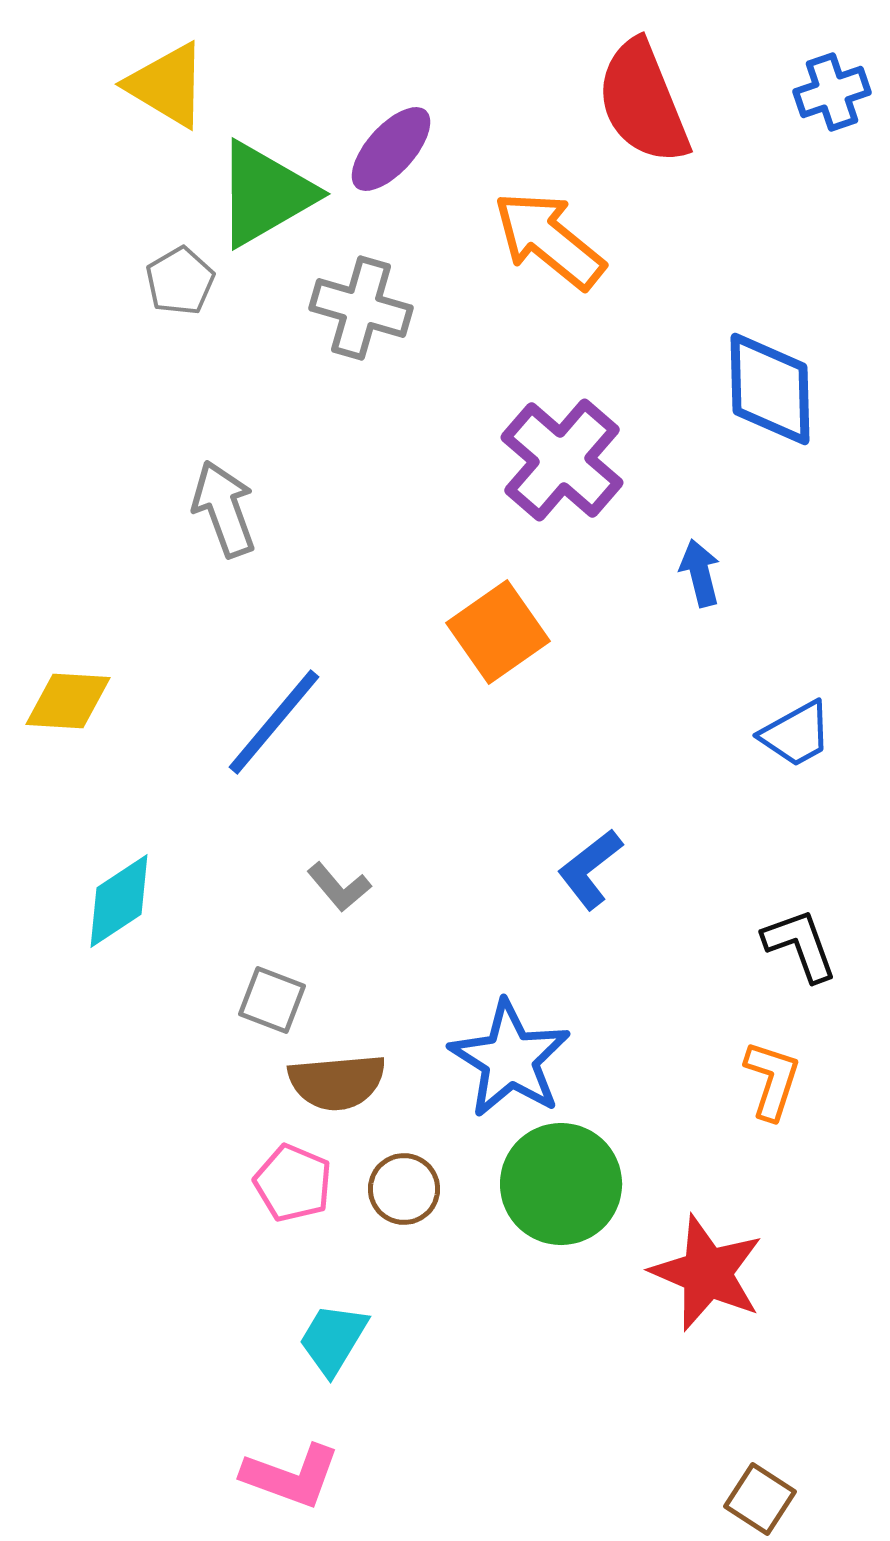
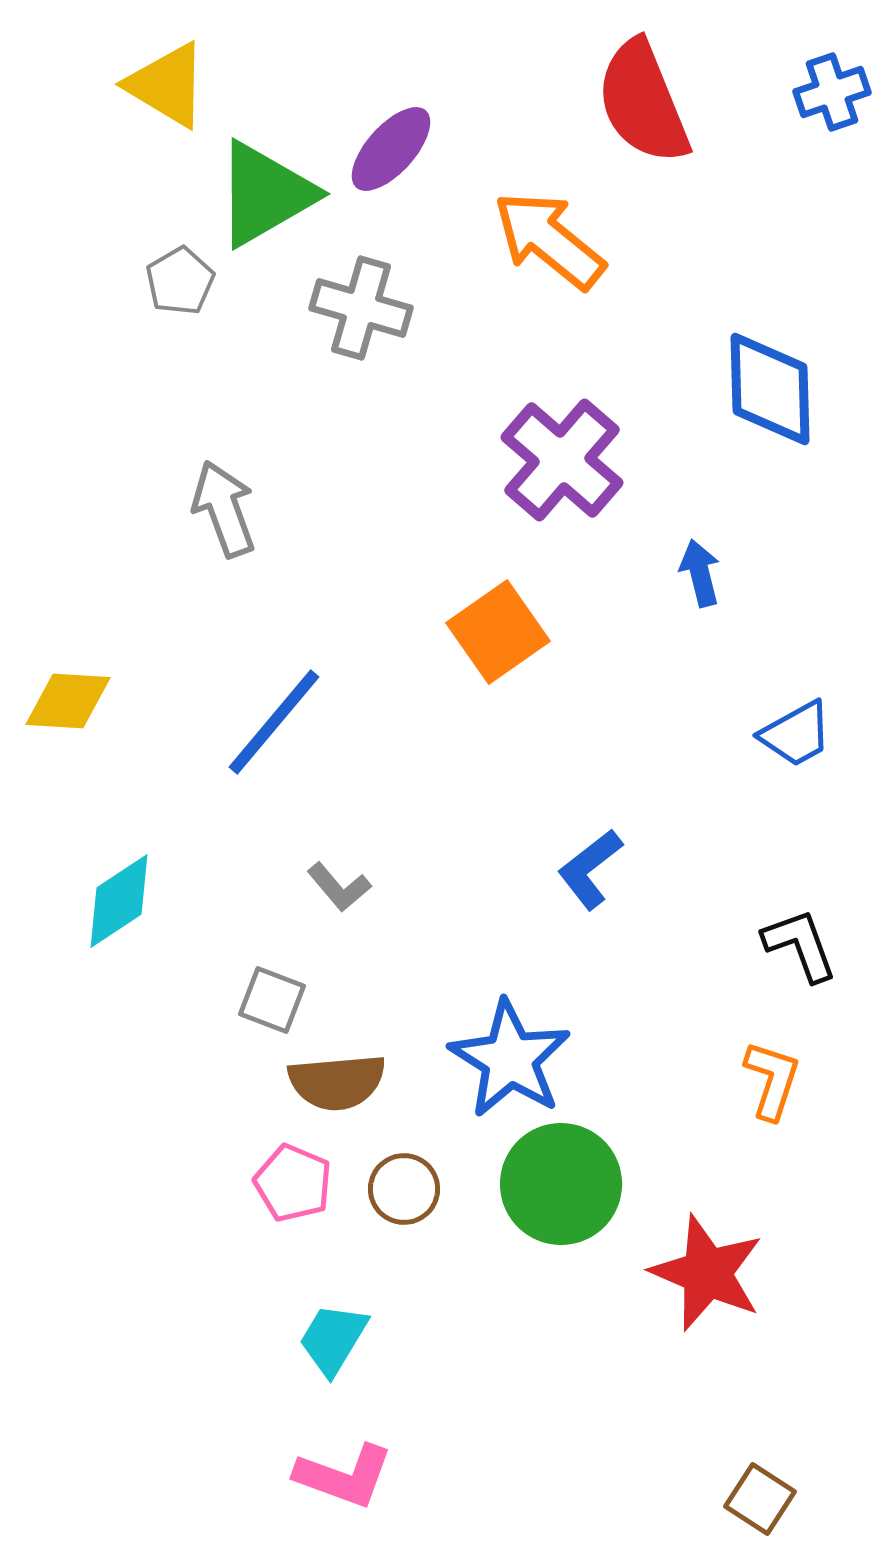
pink L-shape: moved 53 px right
